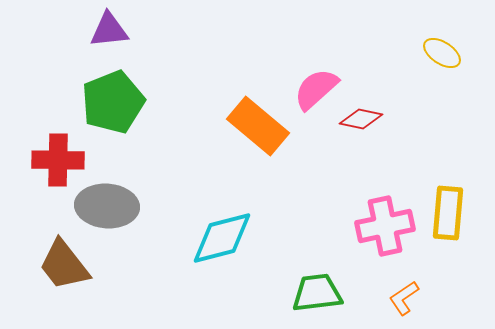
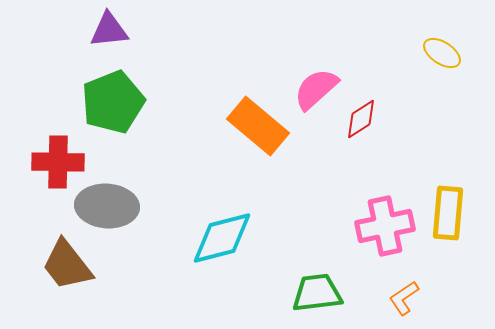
red diamond: rotated 45 degrees counterclockwise
red cross: moved 2 px down
brown trapezoid: moved 3 px right
